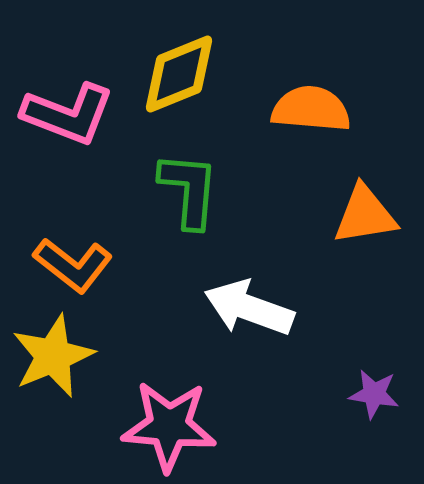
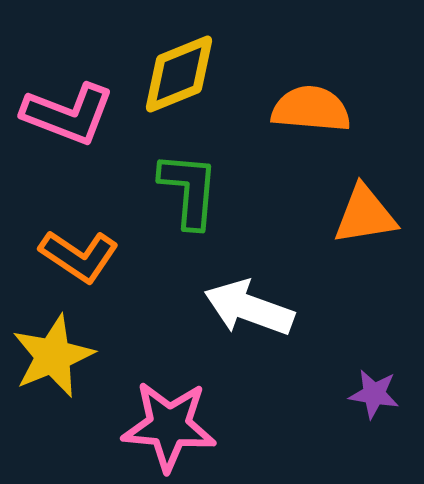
orange L-shape: moved 6 px right, 9 px up; rotated 4 degrees counterclockwise
